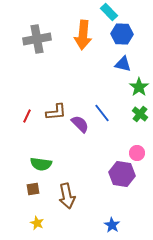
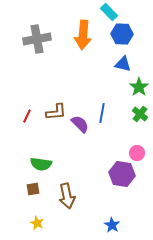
blue line: rotated 48 degrees clockwise
